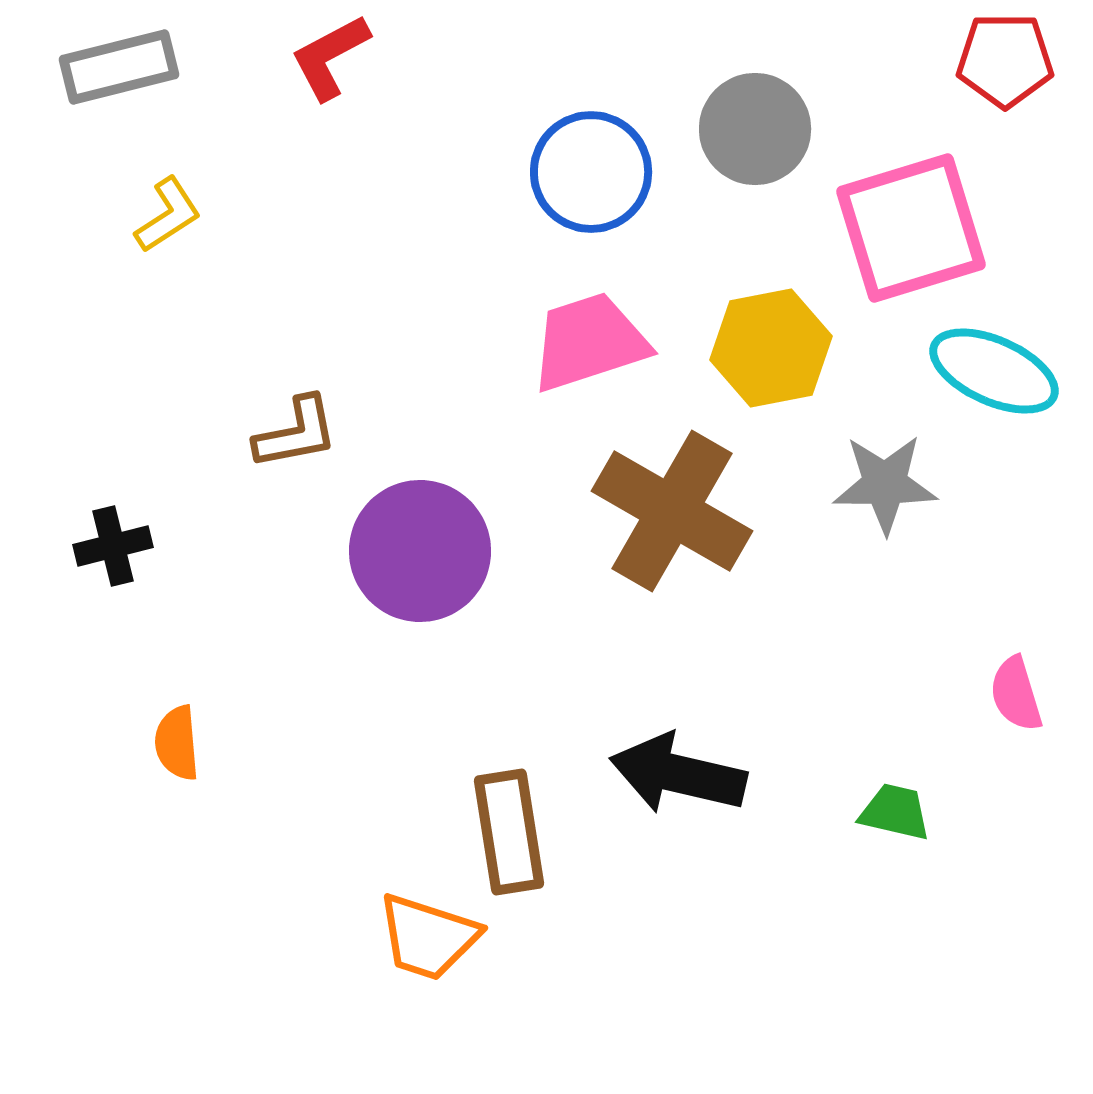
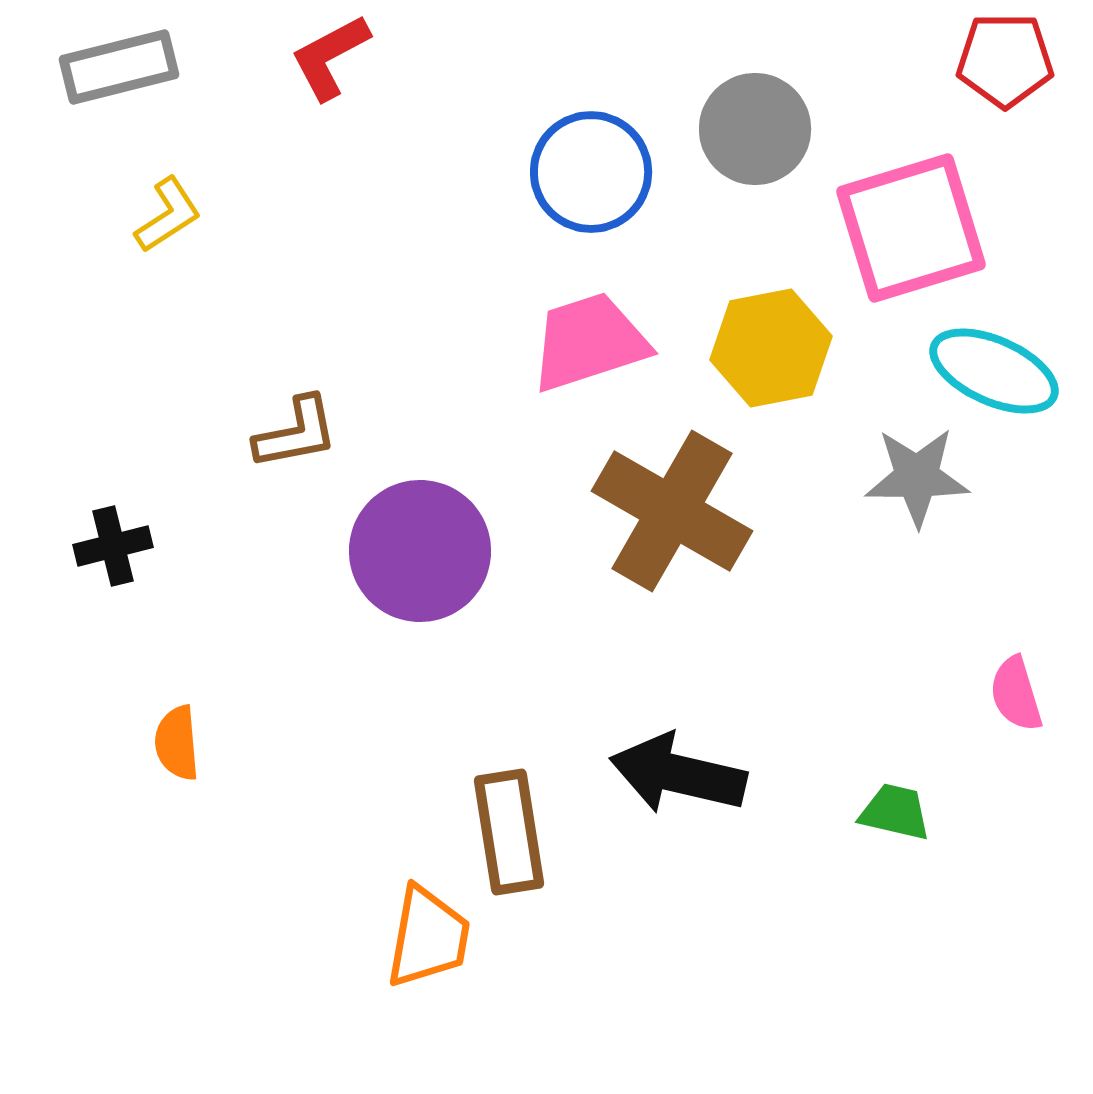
gray star: moved 32 px right, 7 px up
orange trapezoid: rotated 98 degrees counterclockwise
